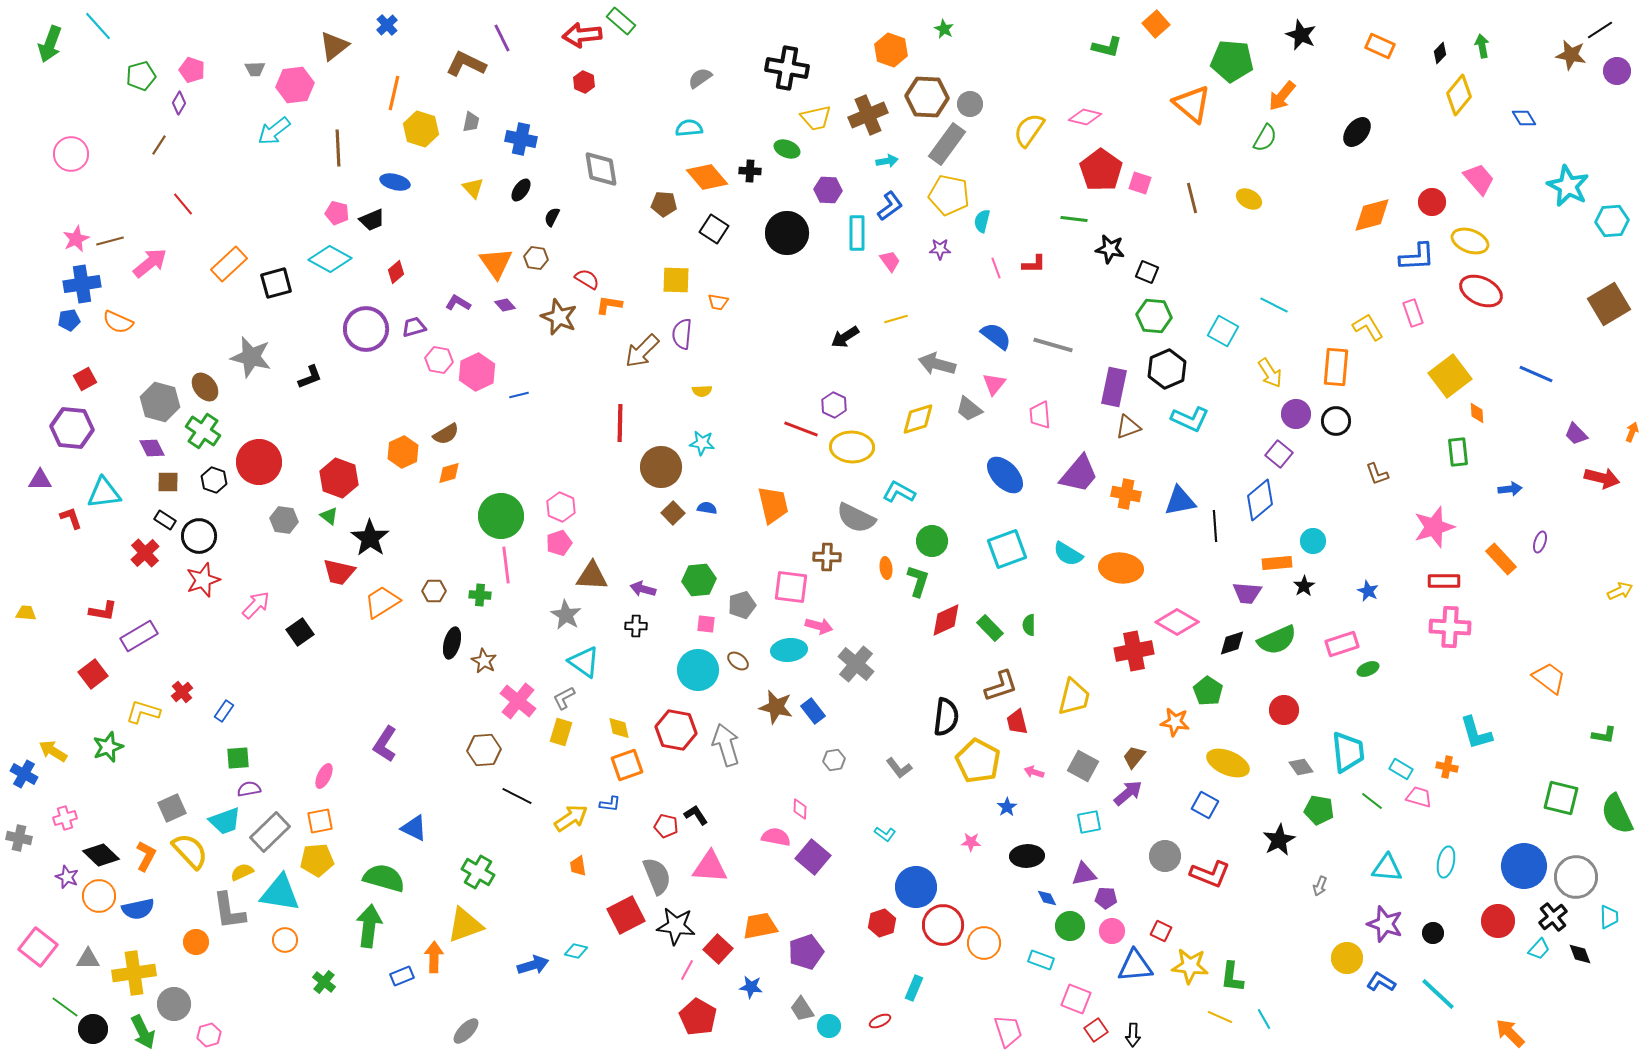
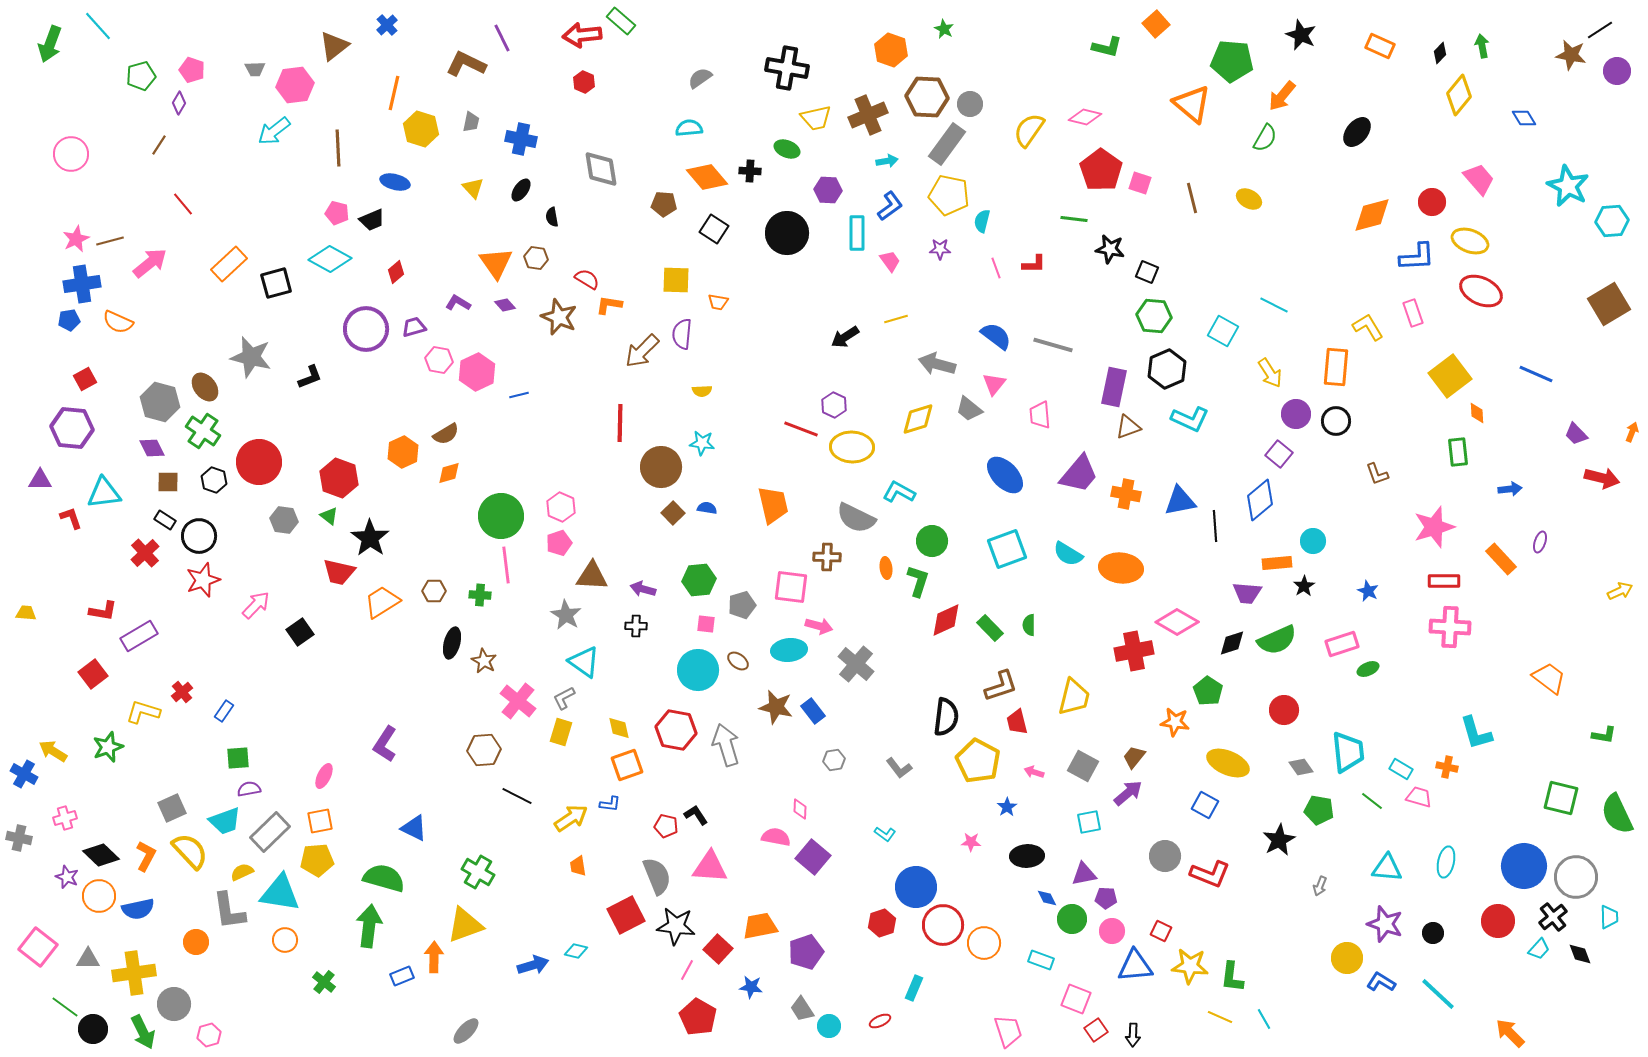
black semicircle at (552, 217): rotated 36 degrees counterclockwise
green circle at (1070, 926): moved 2 px right, 7 px up
